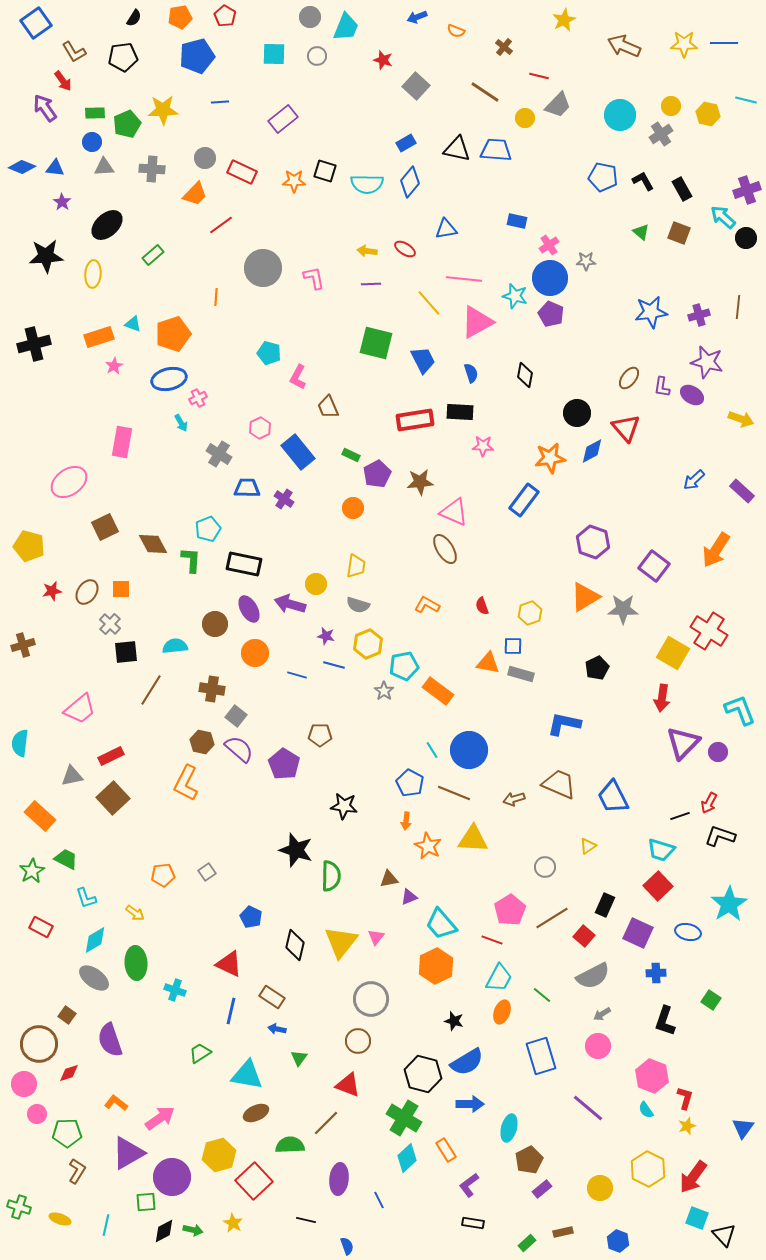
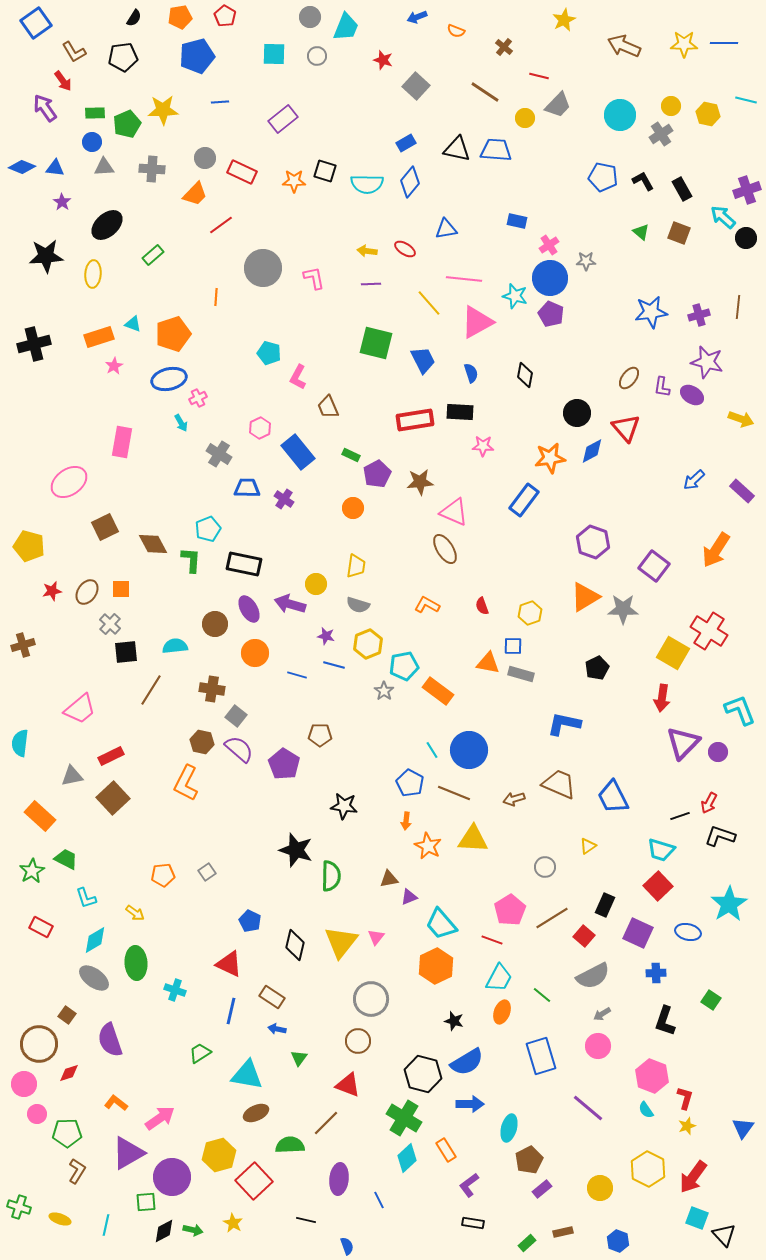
blue pentagon at (251, 917): moved 1 px left, 4 px down
